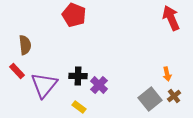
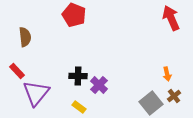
brown semicircle: moved 8 px up
purple triangle: moved 8 px left, 8 px down
gray square: moved 1 px right, 4 px down
